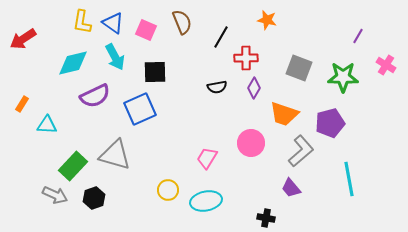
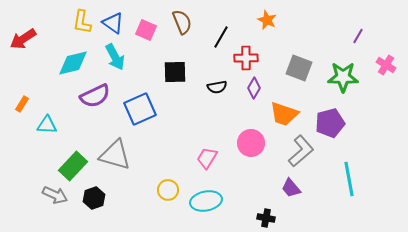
orange star: rotated 12 degrees clockwise
black square: moved 20 px right
